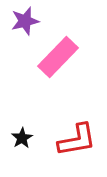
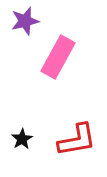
pink rectangle: rotated 15 degrees counterclockwise
black star: moved 1 px down
